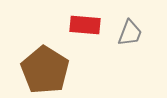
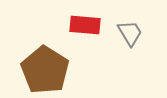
gray trapezoid: rotated 52 degrees counterclockwise
